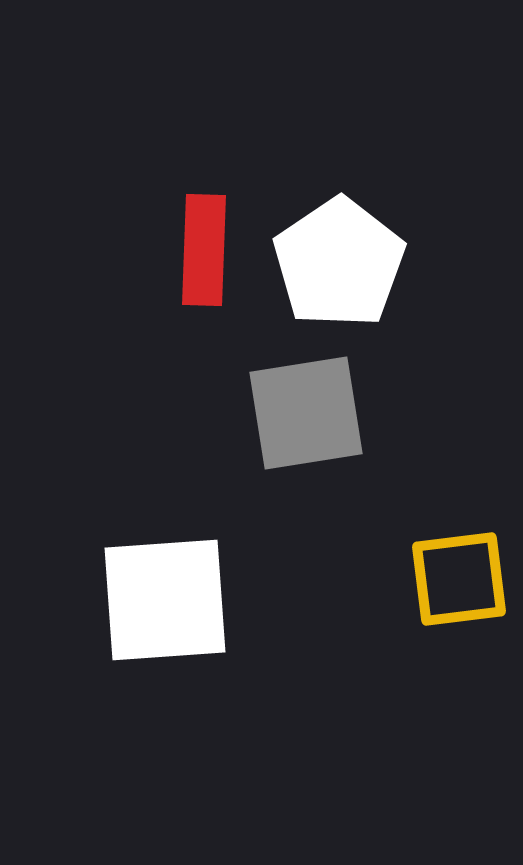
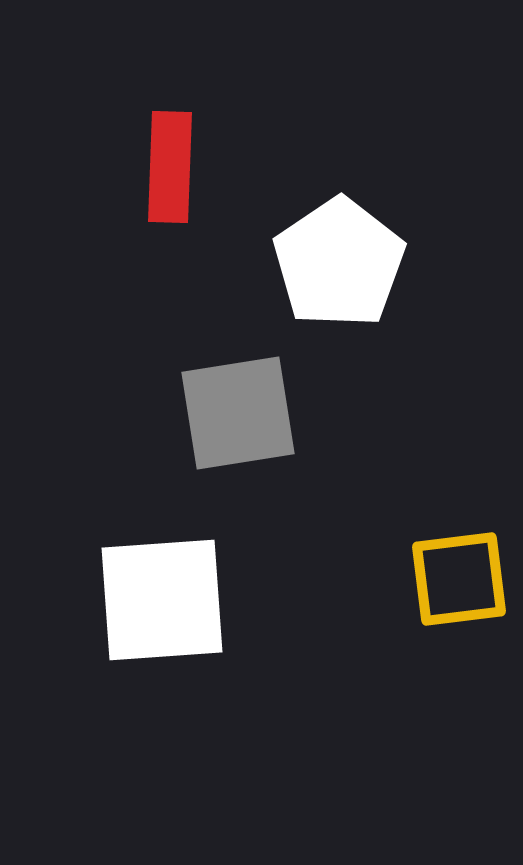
red rectangle: moved 34 px left, 83 px up
gray square: moved 68 px left
white square: moved 3 px left
